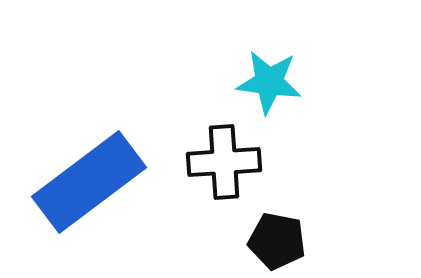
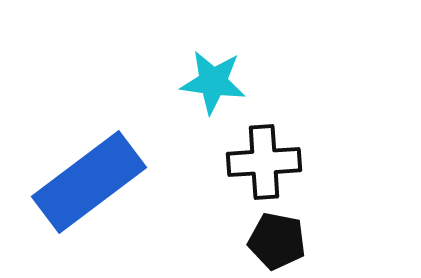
cyan star: moved 56 px left
black cross: moved 40 px right
